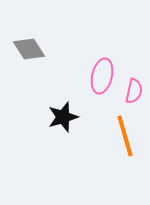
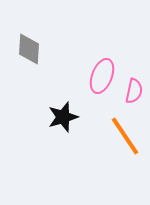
gray diamond: rotated 36 degrees clockwise
pink ellipse: rotated 8 degrees clockwise
orange line: rotated 18 degrees counterclockwise
